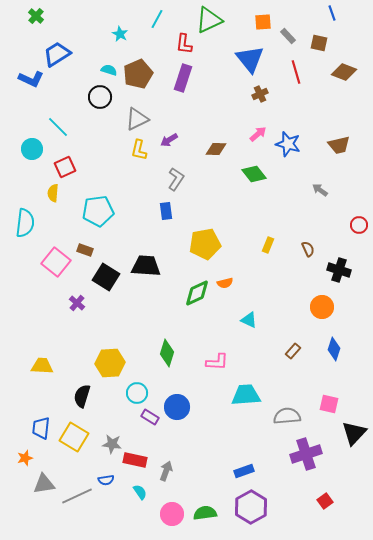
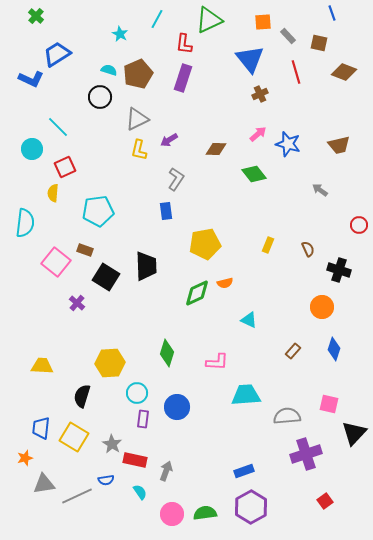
black trapezoid at (146, 266): rotated 84 degrees clockwise
purple rectangle at (150, 417): moved 7 px left, 2 px down; rotated 66 degrees clockwise
gray star at (112, 444): rotated 24 degrees clockwise
